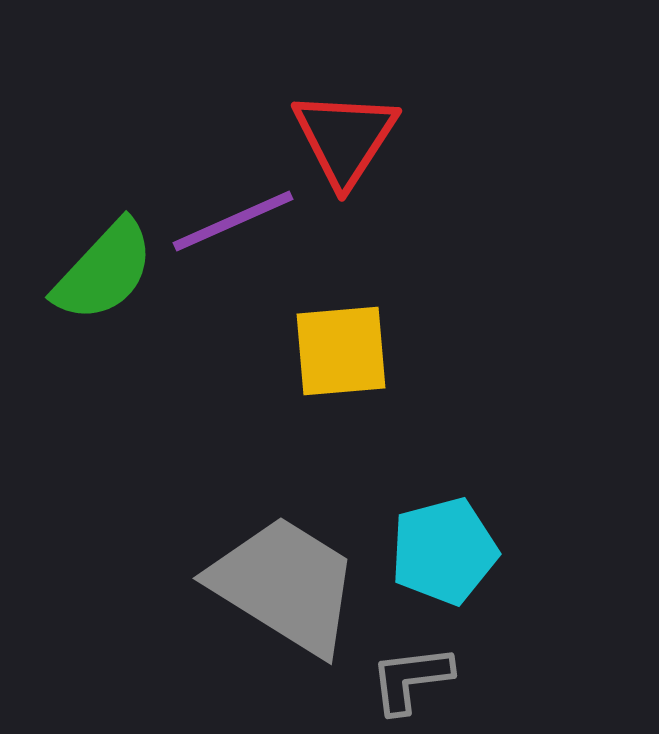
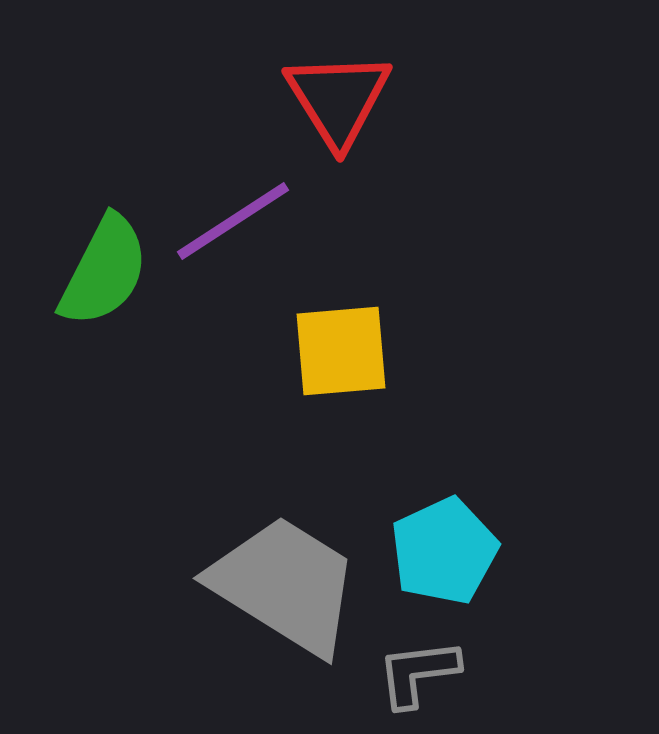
red triangle: moved 7 px left, 39 px up; rotated 5 degrees counterclockwise
purple line: rotated 9 degrees counterclockwise
green semicircle: rotated 16 degrees counterclockwise
cyan pentagon: rotated 10 degrees counterclockwise
gray L-shape: moved 7 px right, 6 px up
